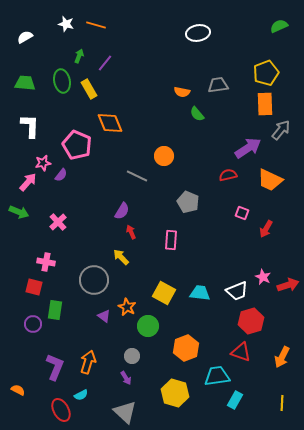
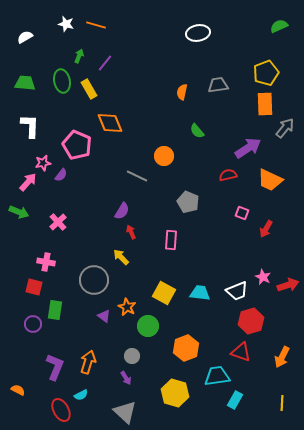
orange semicircle at (182, 92): rotated 91 degrees clockwise
green semicircle at (197, 114): moved 17 px down
gray arrow at (281, 130): moved 4 px right, 2 px up
